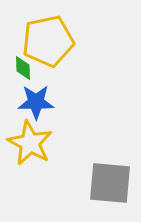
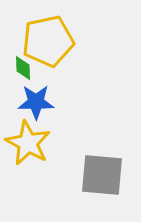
yellow star: moved 2 px left
gray square: moved 8 px left, 8 px up
